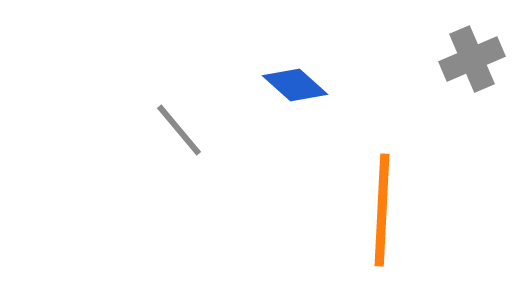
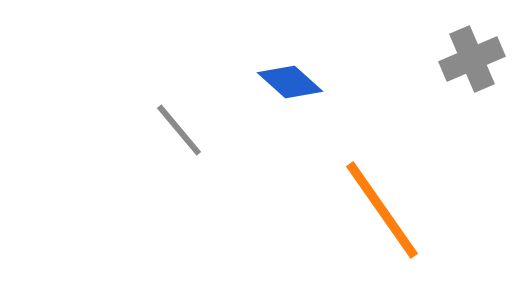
blue diamond: moved 5 px left, 3 px up
orange line: rotated 38 degrees counterclockwise
